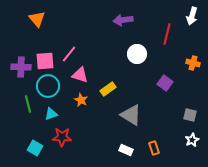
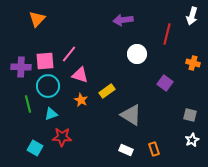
orange triangle: rotated 24 degrees clockwise
yellow rectangle: moved 1 px left, 2 px down
orange rectangle: moved 1 px down
